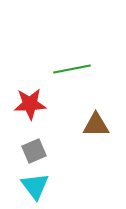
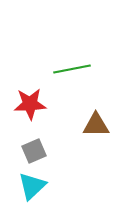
cyan triangle: moved 3 px left; rotated 24 degrees clockwise
